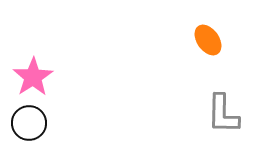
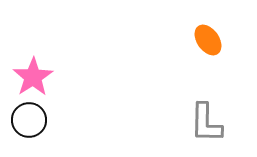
gray L-shape: moved 17 px left, 9 px down
black circle: moved 3 px up
